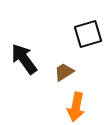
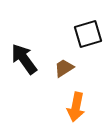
brown trapezoid: moved 4 px up
